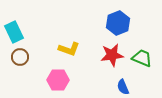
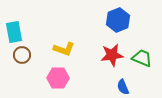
blue hexagon: moved 3 px up
cyan rectangle: rotated 15 degrees clockwise
yellow L-shape: moved 5 px left
brown circle: moved 2 px right, 2 px up
pink hexagon: moved 2 px up
